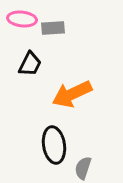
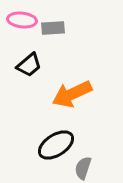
pink ellipse: moved 1 px down
black trapezoid: moved 1 px left, 1 px down; rotated 24 degrees clockwise
black ellipse: moved 2 px right; rotated 66 degrees clockwise
